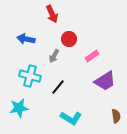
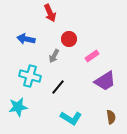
red arrow: moved 2 px left, 1 px up
cyan star: moved 1 px left, 1 px up
brown semicircle: moved 5 px left, 1 px down
